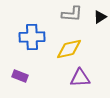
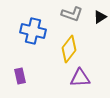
gray L-shape: rotated 15 degrees clockwise
blue cross: moved 1 px right, 6 px up; rotated 15 degrees clockwise
yellow diamond: rotated 40 degrees counterclockwise
purple rectangle: rotated 56 degrees clockwise
